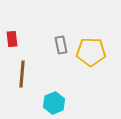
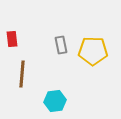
yellow pentagon: moved 2 px right, 1 px up
cyan hexagon: moved 1 px right, 2 px up; rotated 15 degrees clockwise
